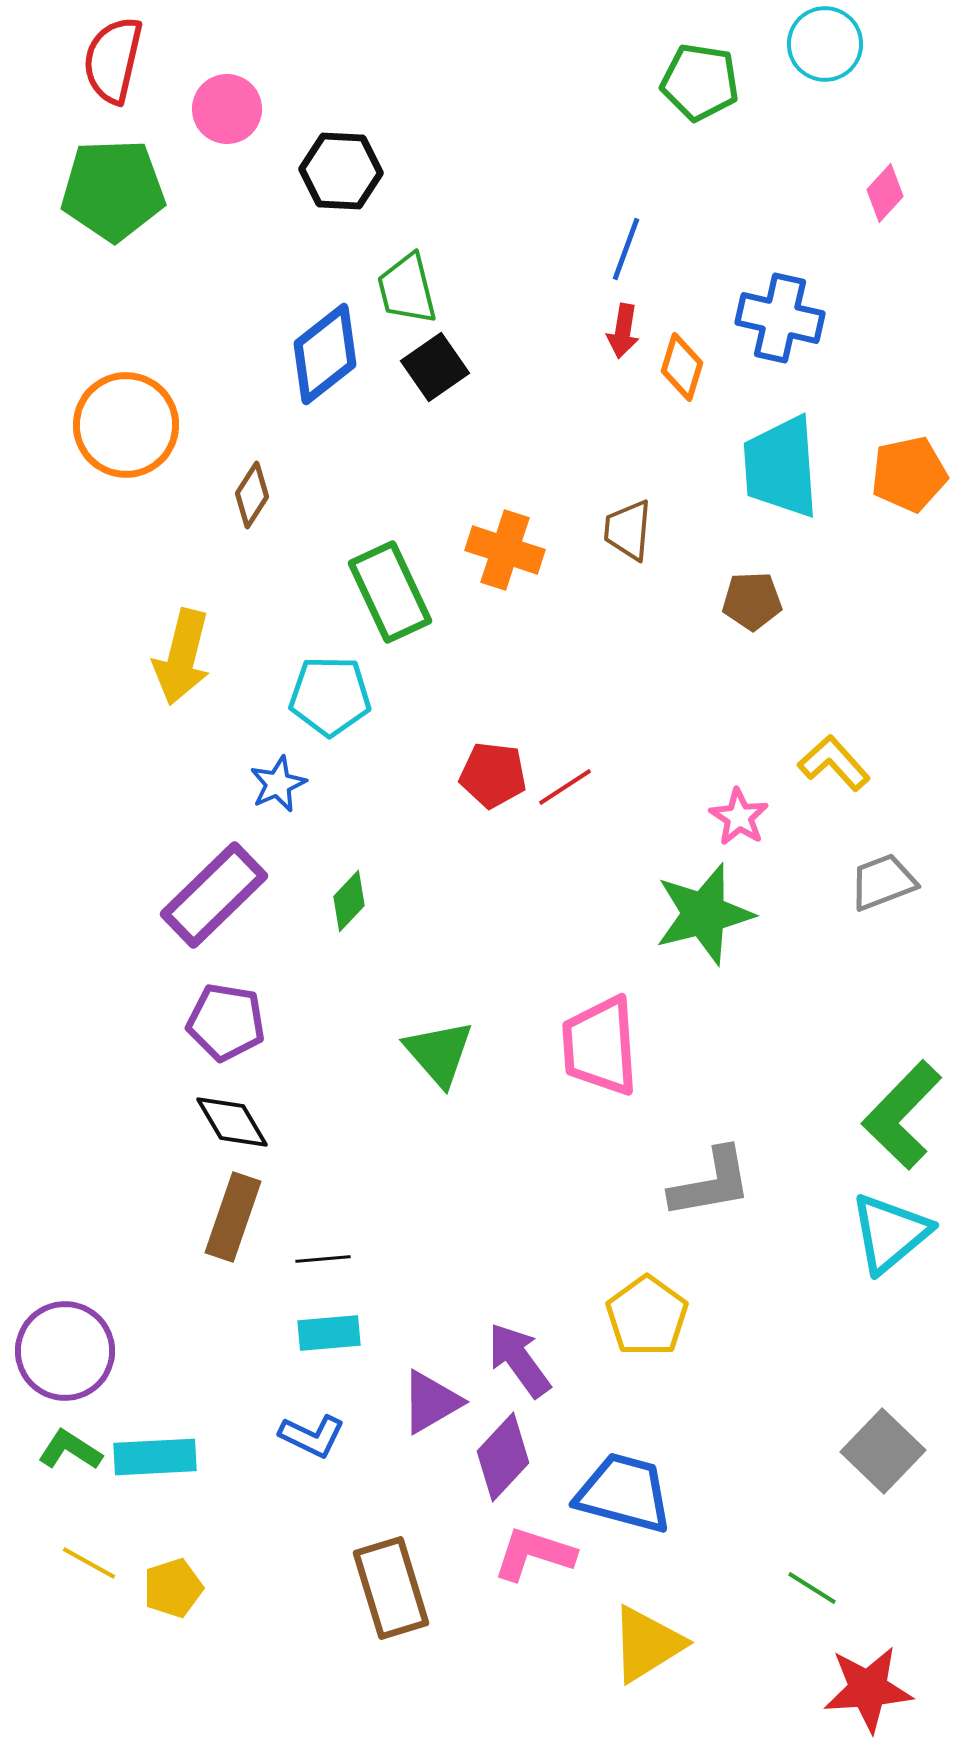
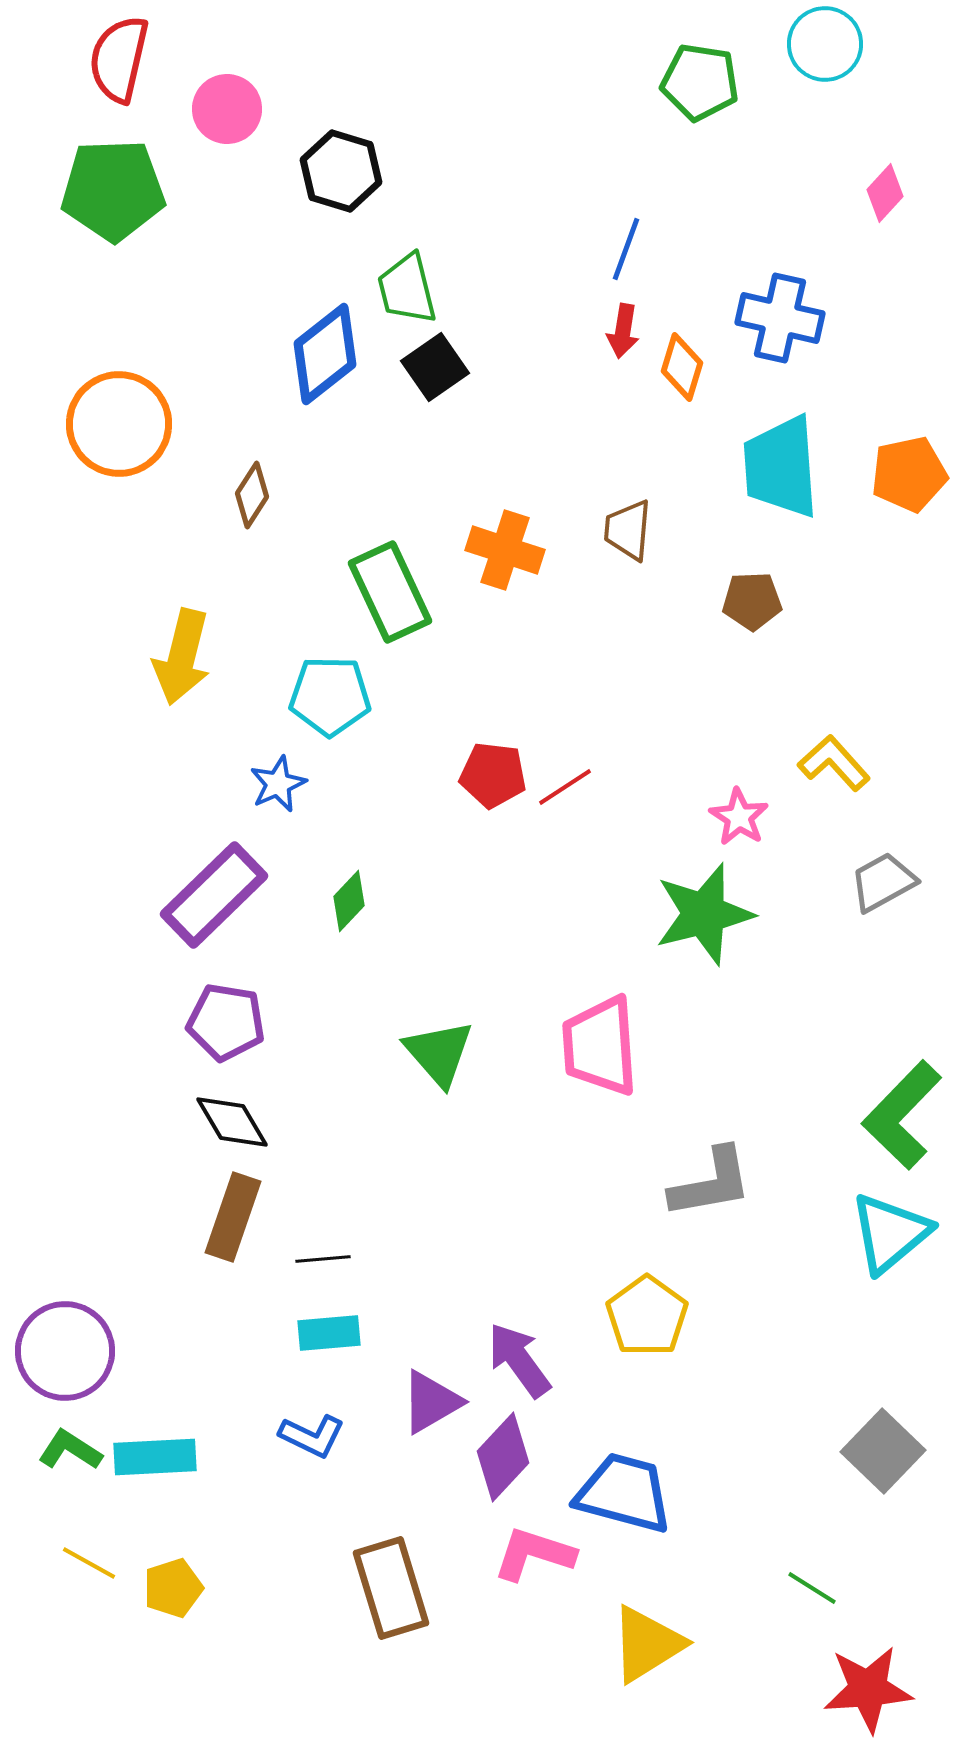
red semicircle at (113, 60): moved 6 px right, 1 px up
black hexagon at (341, 171): rotated 14 degrees clockwise
orange circle at (126, 425): moved 7 px left, 1 px up
gray trapezoid at (883, 882): rotated 8 degrees counterclockwise
